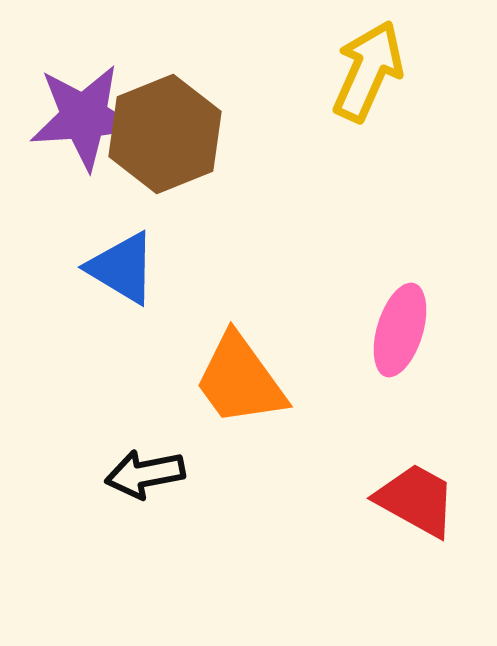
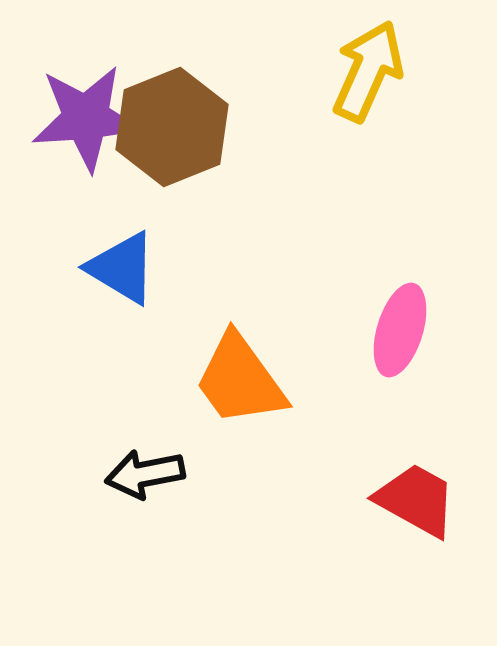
purple star: moved 2 px right, 1 px down
brown hexagon: moved 7 px right, 7 px up
